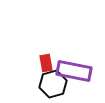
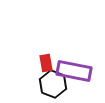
black hexagon: rotated 24 degrees counterclockwise
